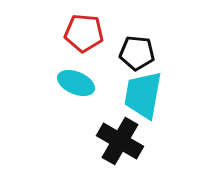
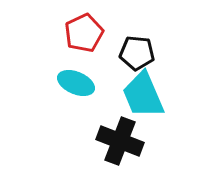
red pentagon: rotated 30 degrees counterclockwise
cyan trapezoid: rotated 33 degrees counterclockwise
black cross: rotated 9 degrees counterclockwise
